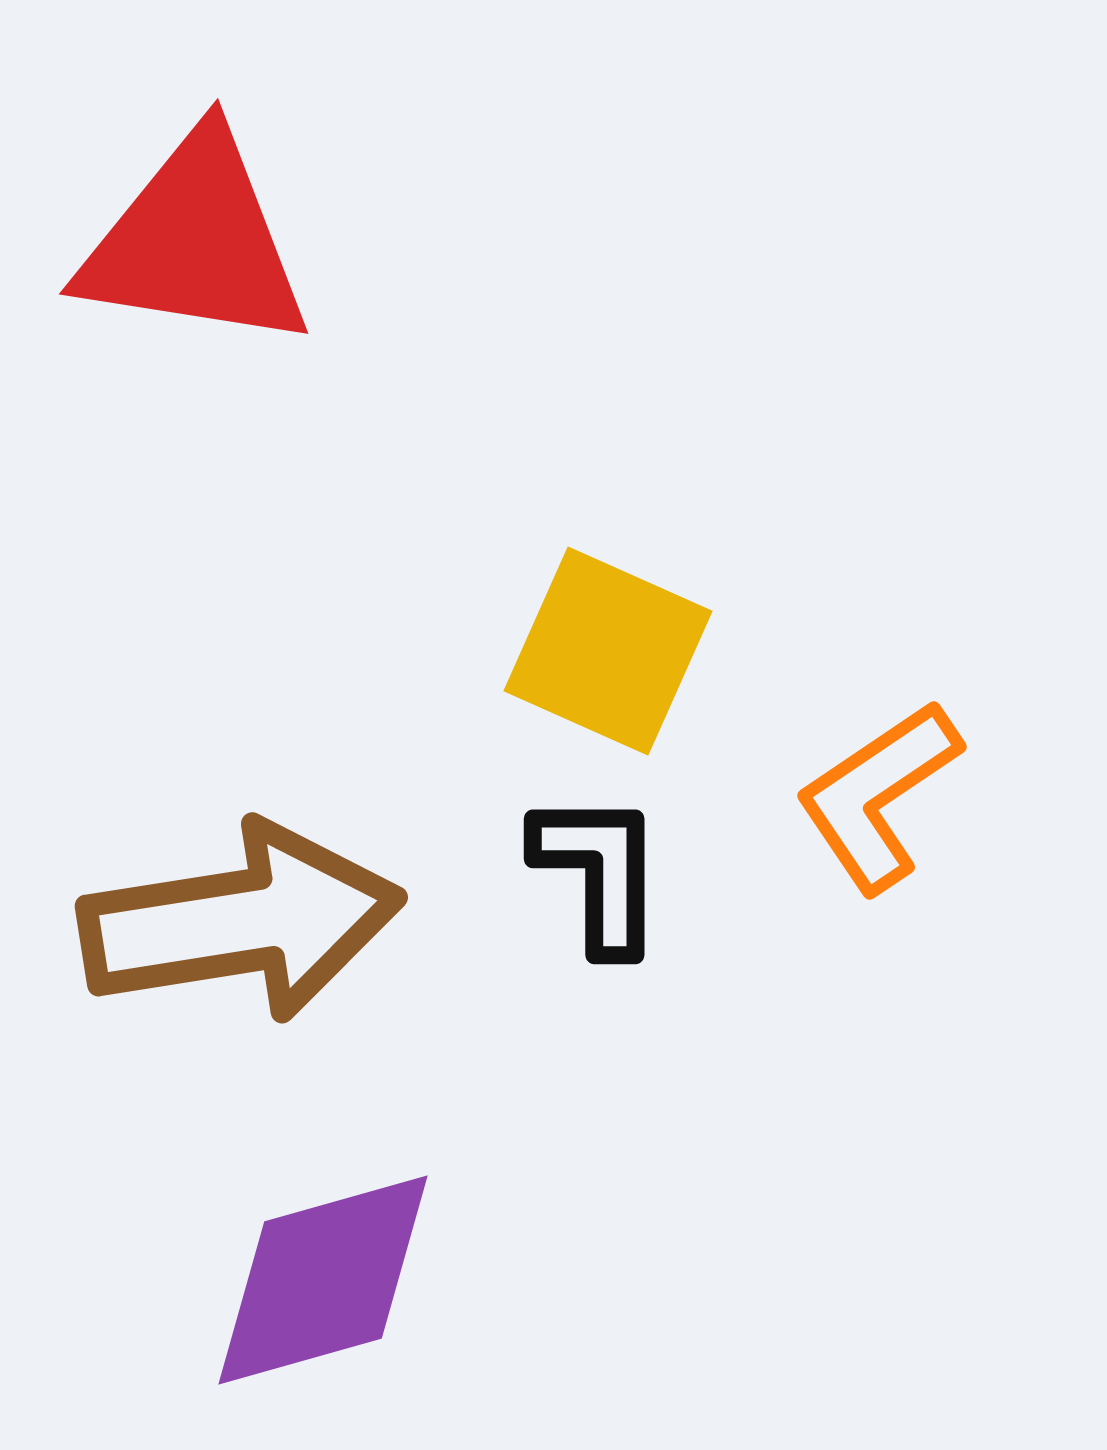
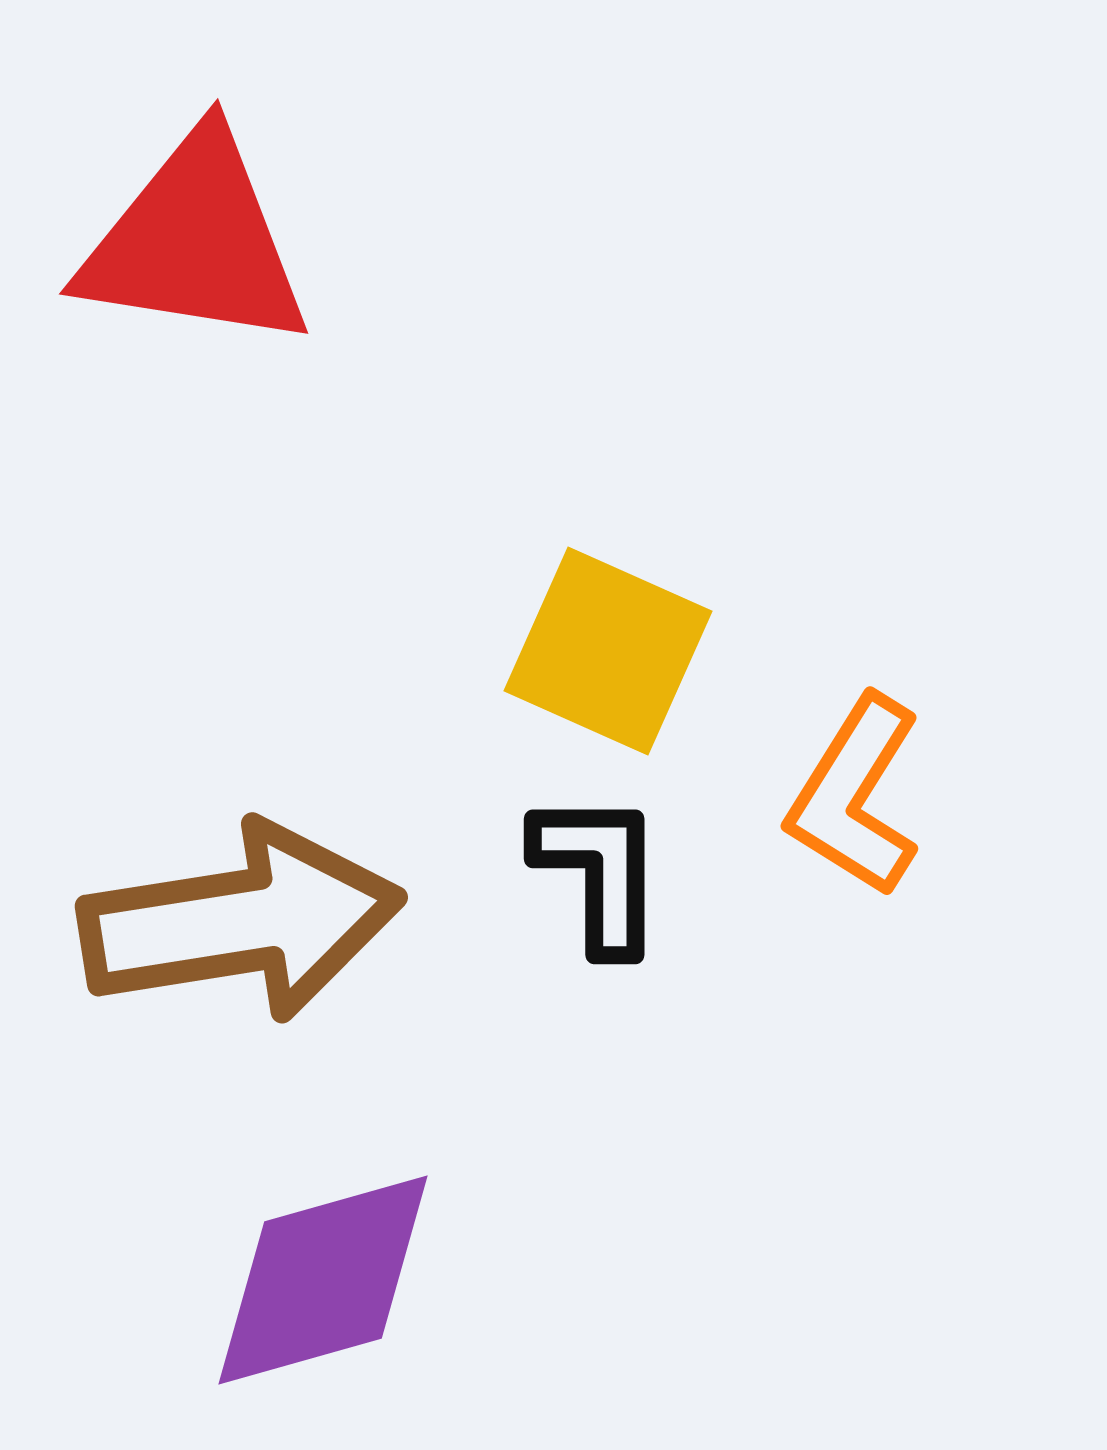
orange L-shape: moved 23 px left; rotated 24 degrees counterclockwise
